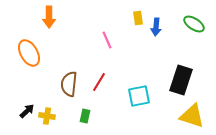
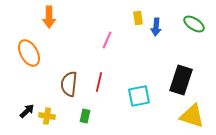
pink line: rotated 48 degrees clockwise
red line: rotated 18 degrees counterclockwise
